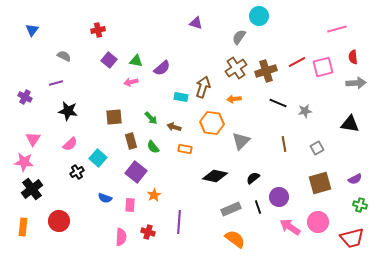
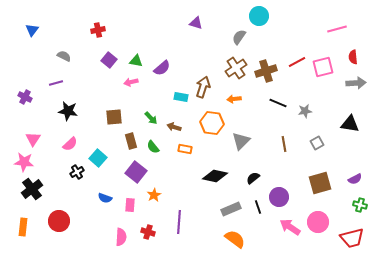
gray square at (317, 148): moved 5 px up
